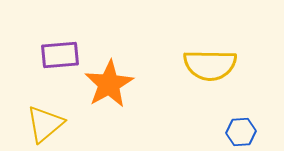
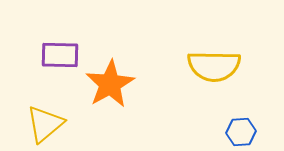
purple rectangle: rotated 6 degrees clockwise
yellow semicircle: moved 4 px right, 1 px down
orange star: moved 1 px right
